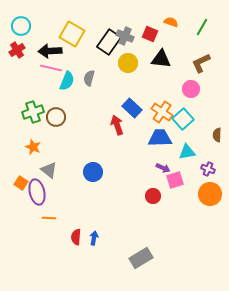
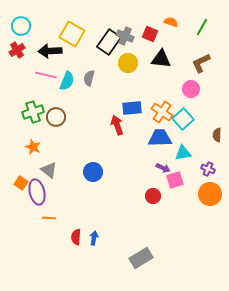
pink line: moved 5 px left, 7 px down
blue rectangle: rotated 48 degrees counterclockwise
cyan triangle: moved 4 px left, 1 px down
